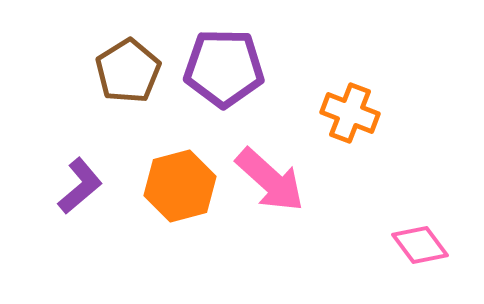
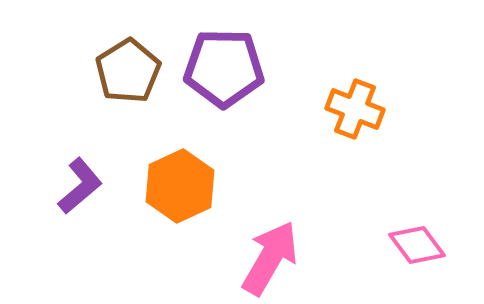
orange cross: moved 5 px right, 4 px up
pink arrow: moved 78 px down; rotated 102 degrees counterclockwise
orange hexagon: rotated 10 degrees counterclockwise
pink diamond: moved 3 px left
